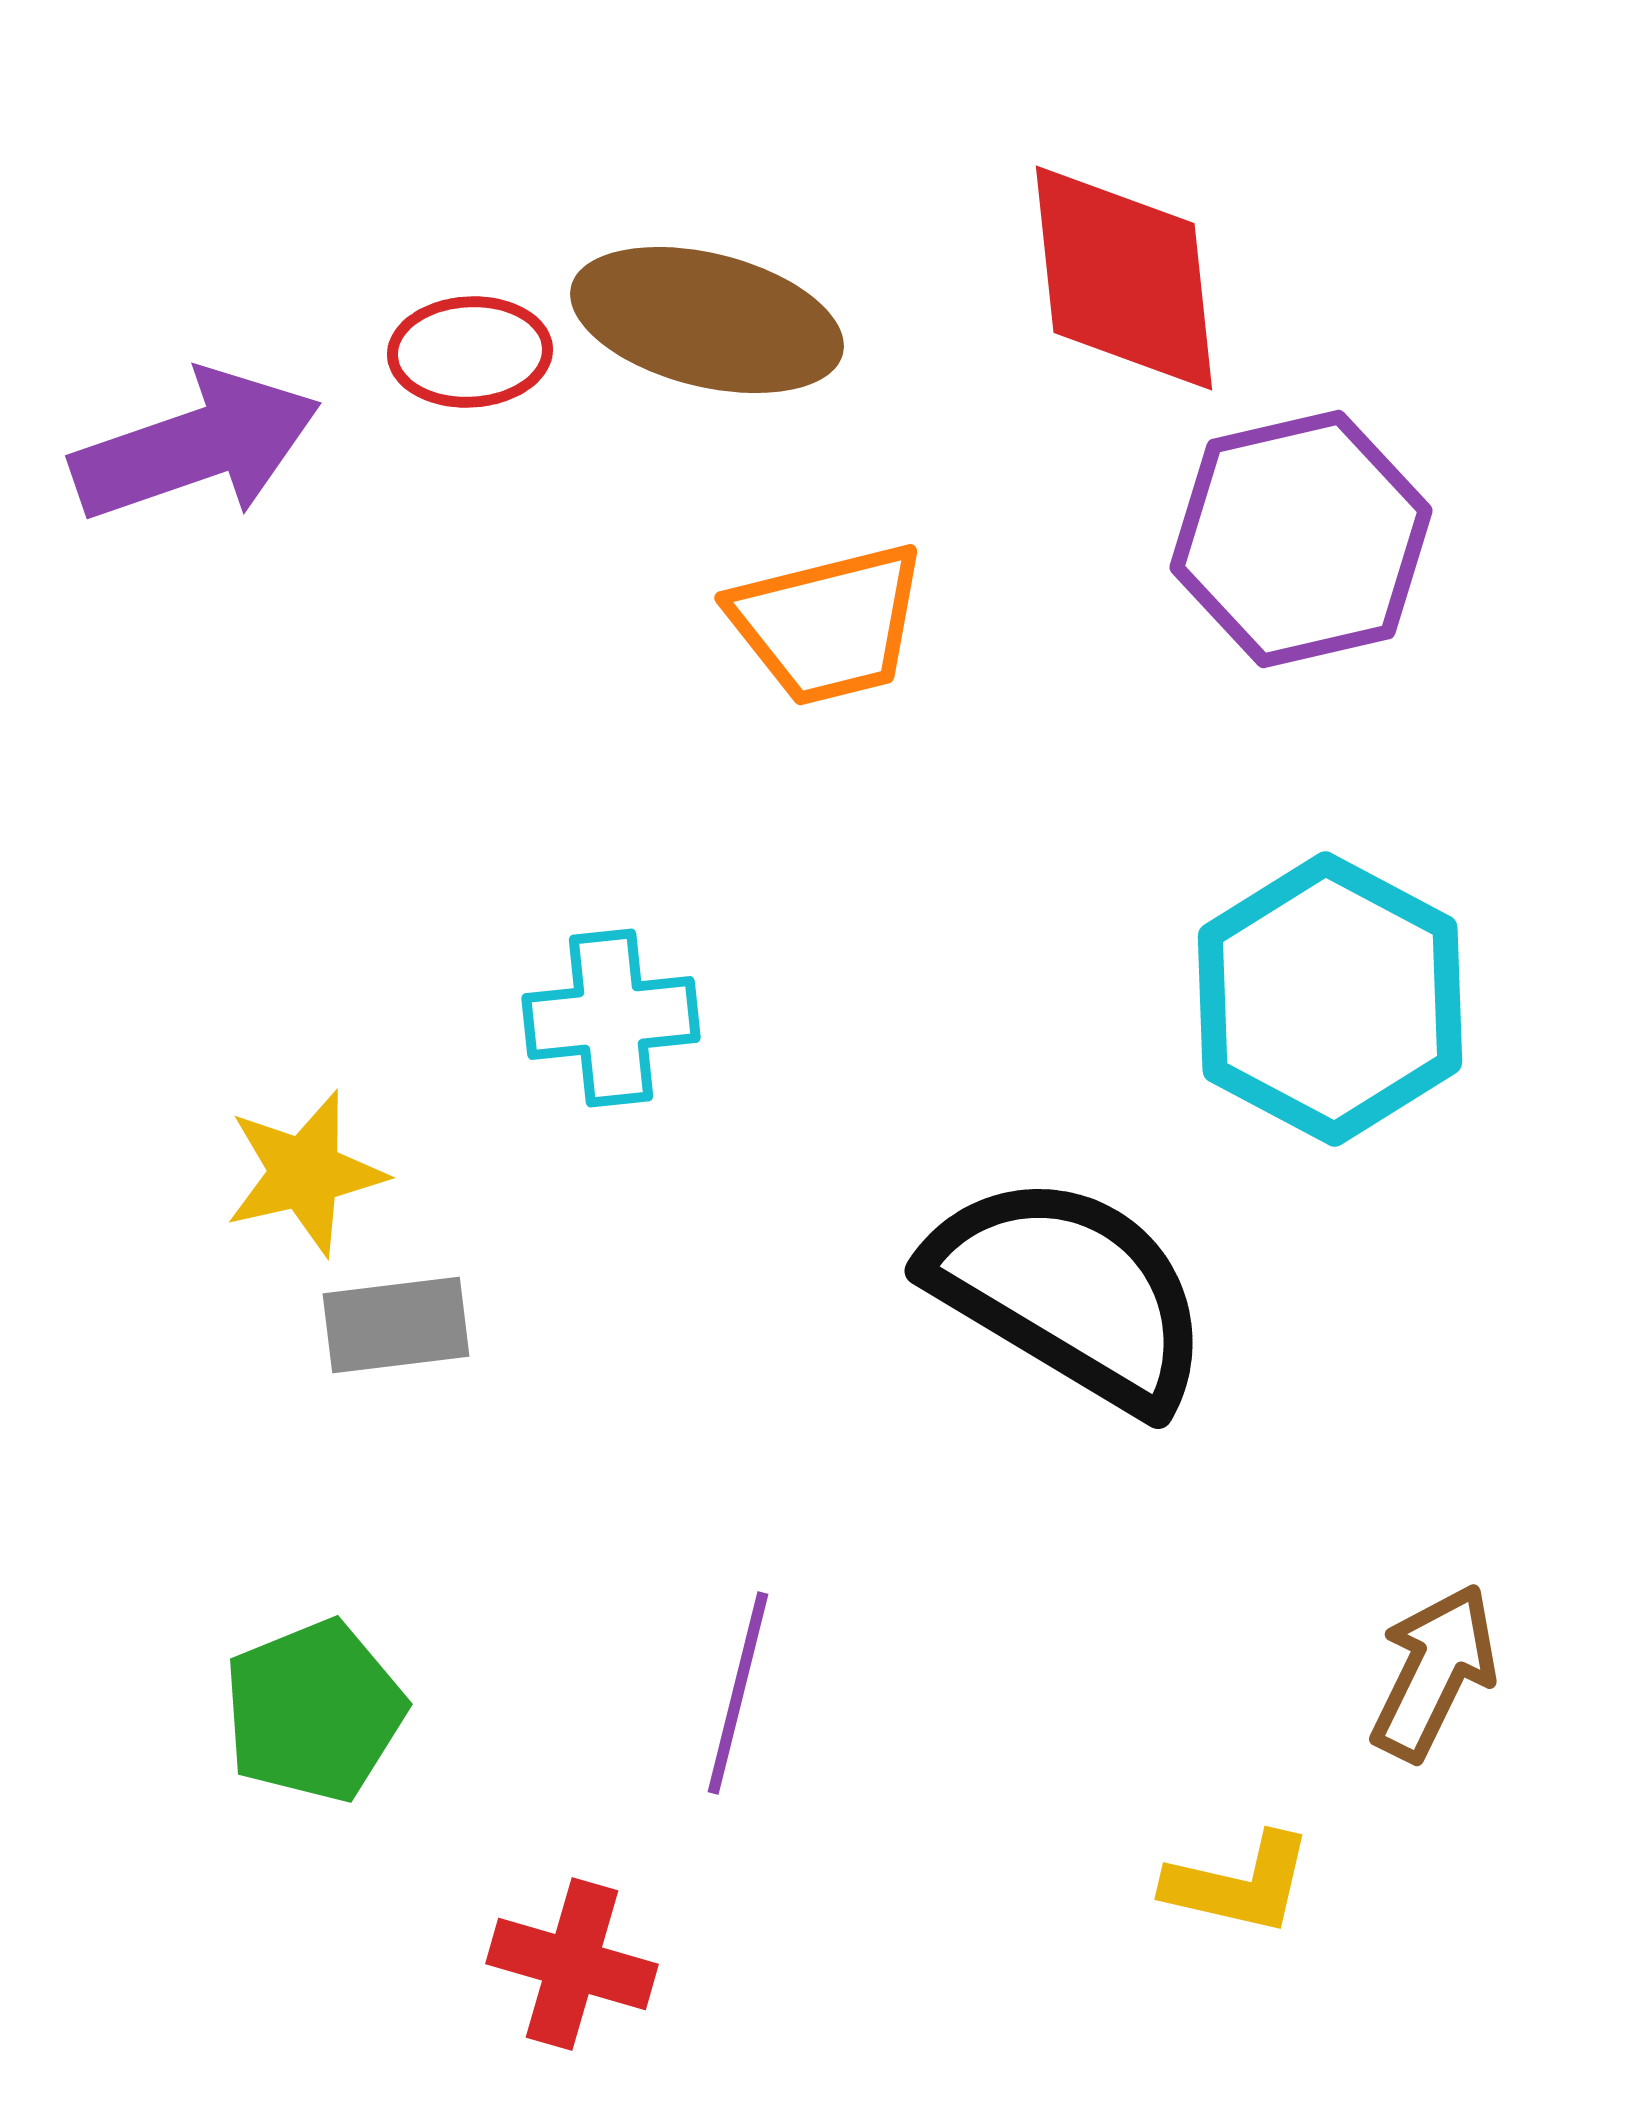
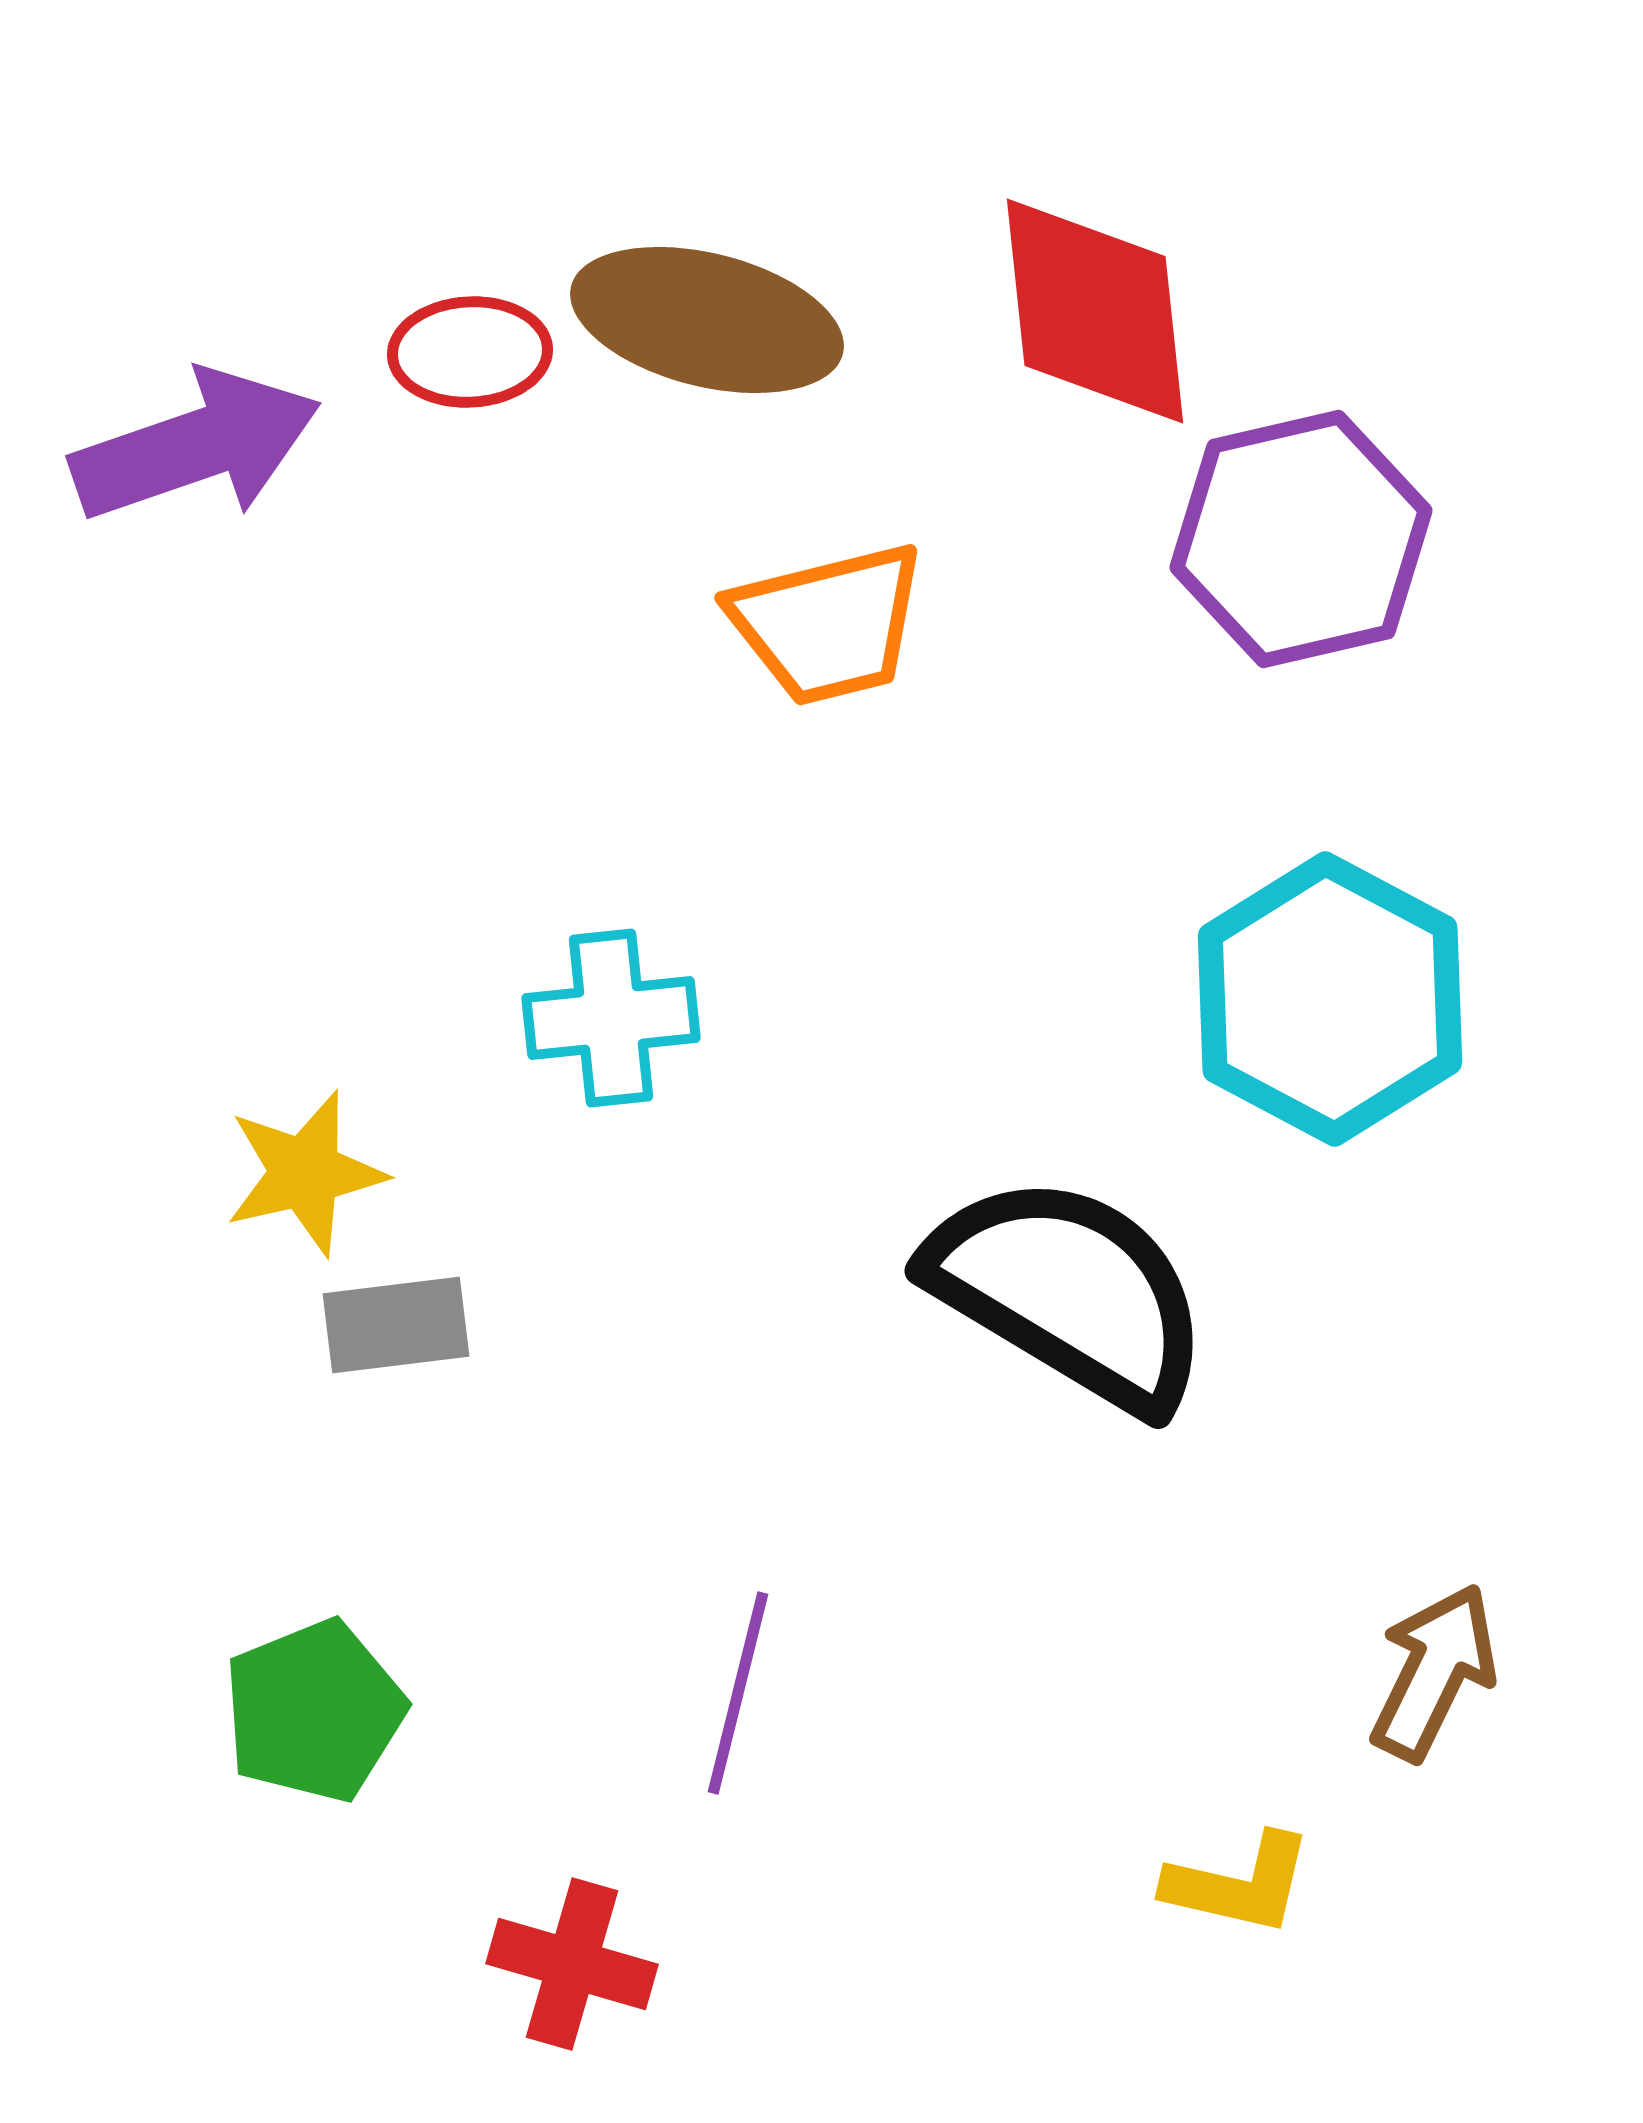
red diamond: moved 29 px left, 33 px down
